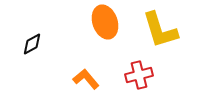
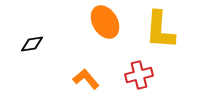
orange ellipse: rotated 12 degrees counterclockwise
yellow L-shape: rotated 21 degrees clockwise
black diamond: rotated 20 degrees clockwise
